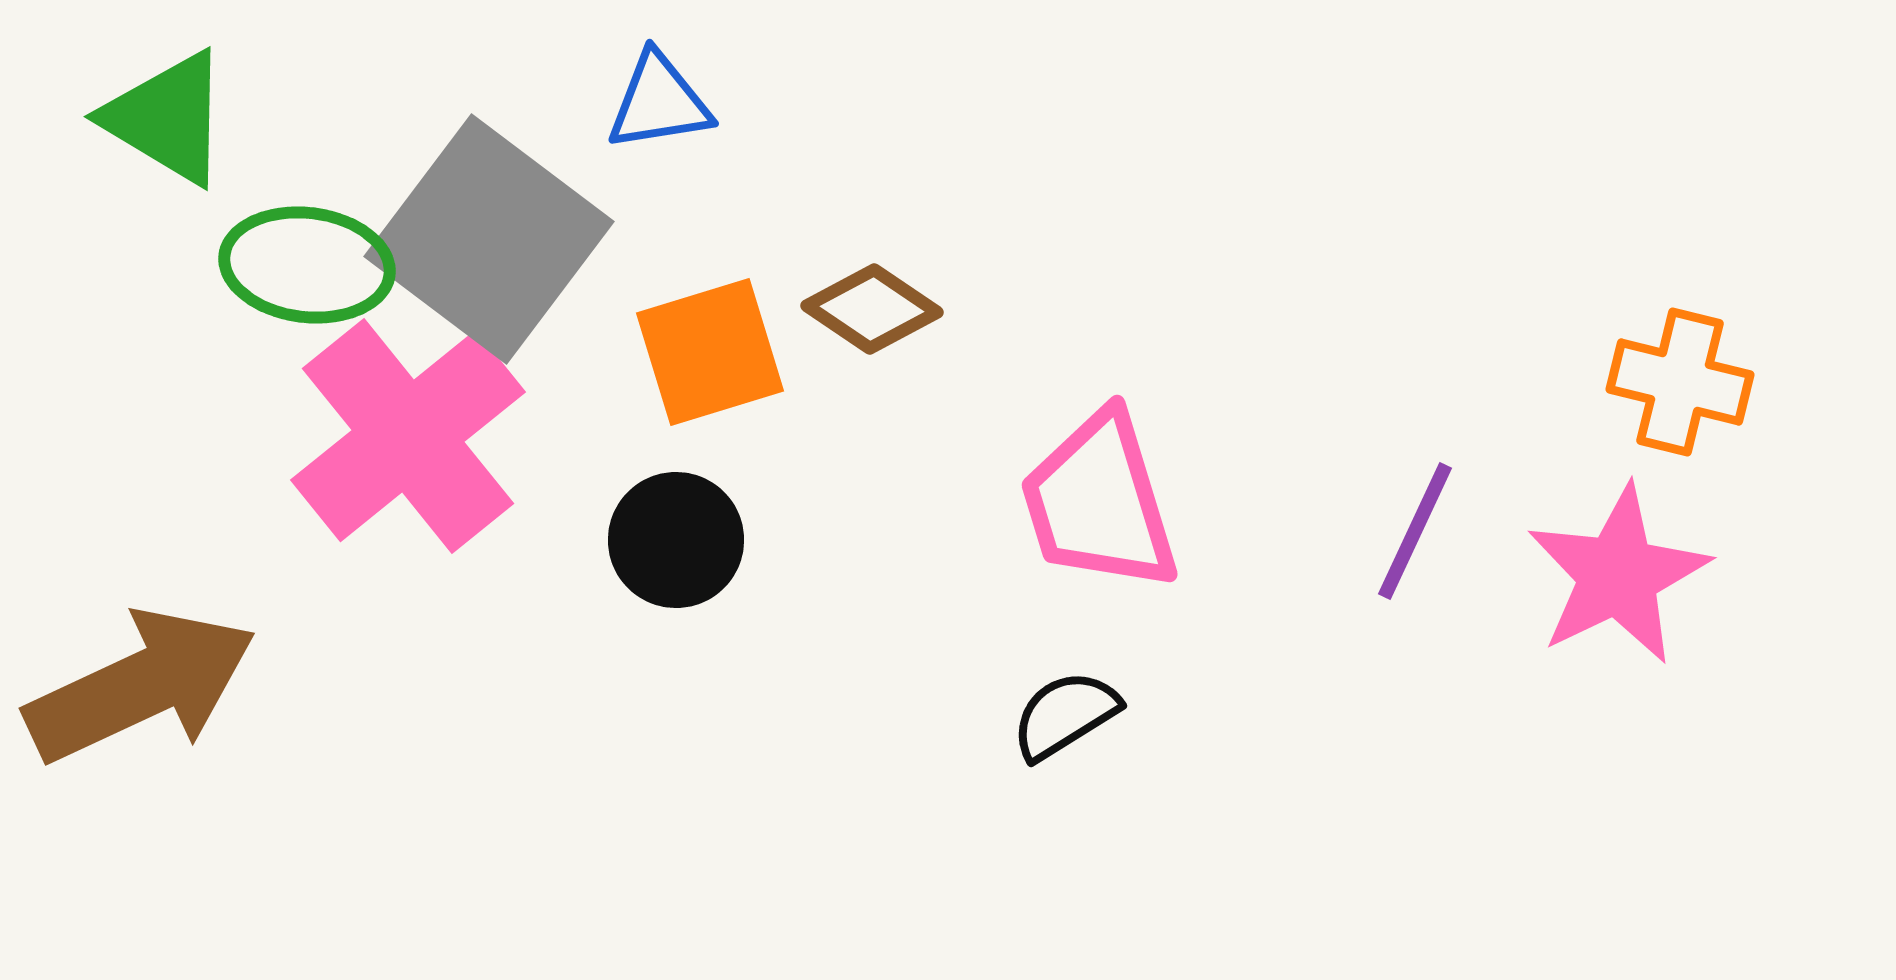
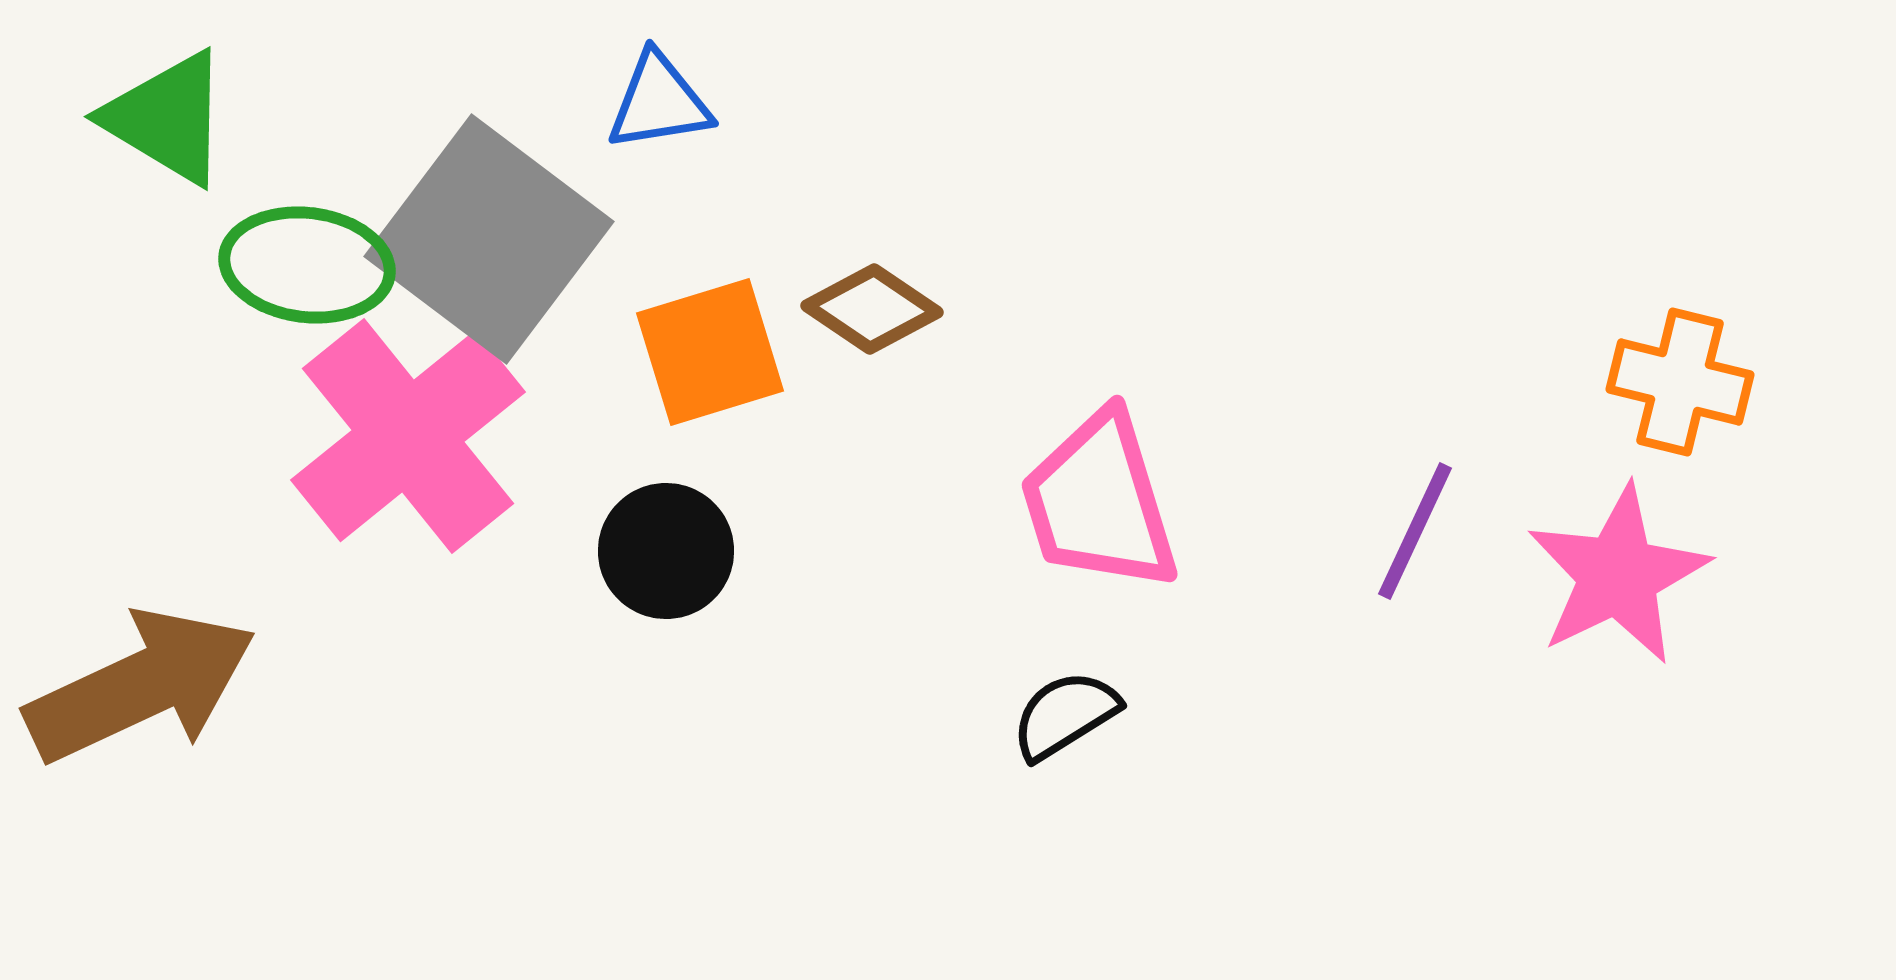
black circle: moved 10 px left, 11 px down
